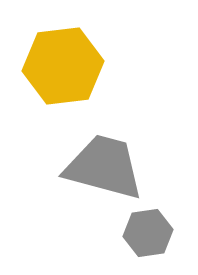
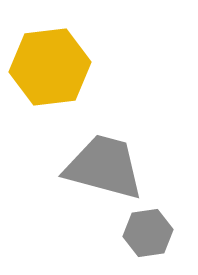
yellow hexagon: moved 13 px left, 1 px down
